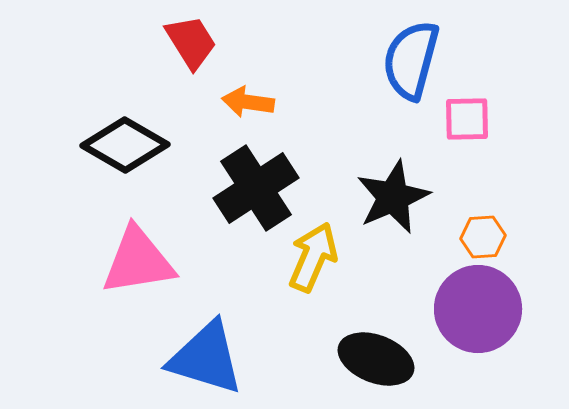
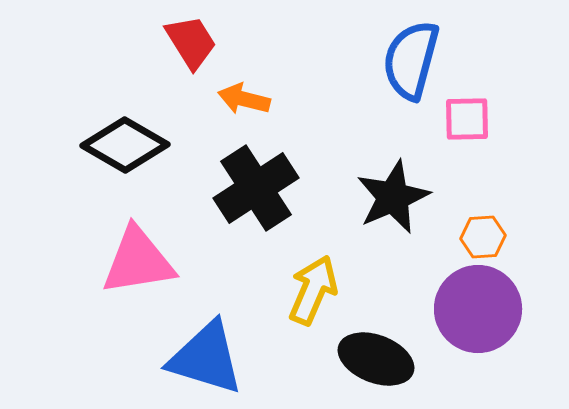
orange arrow: moved 4 px left, 3 px up; rotated 6 degrees clockwise
yellow arrow: moved 33 px down
